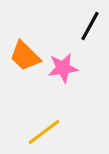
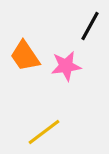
orange trapezoid: rotated 12 degrees clockwise
pink star: moved 3 px right, 2 px up
